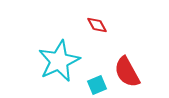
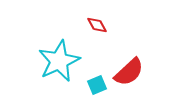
red semicircle: moved 2 px right; rotated 104 degrees counterclockwise
